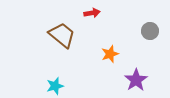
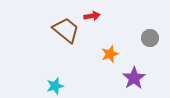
red arrow: moved 3 px down
gray circle: moved 7 px down
brown trapezoid: moved 4 px right, 5 px up
purple star: moved 2 px left, 2 px up
